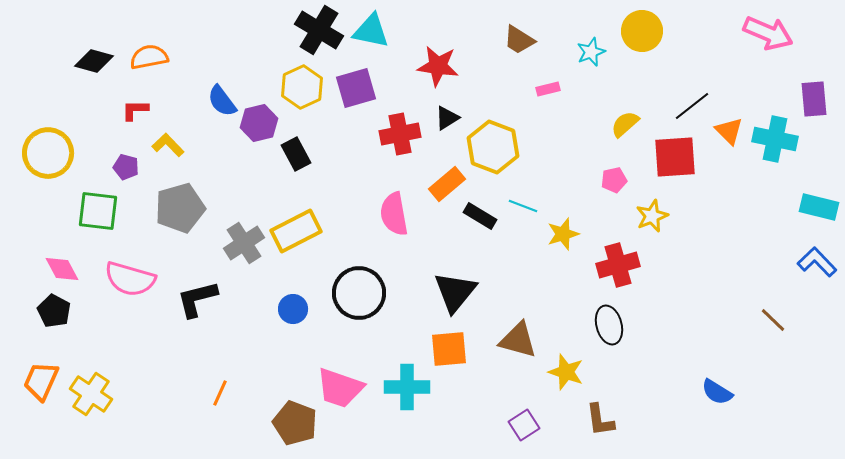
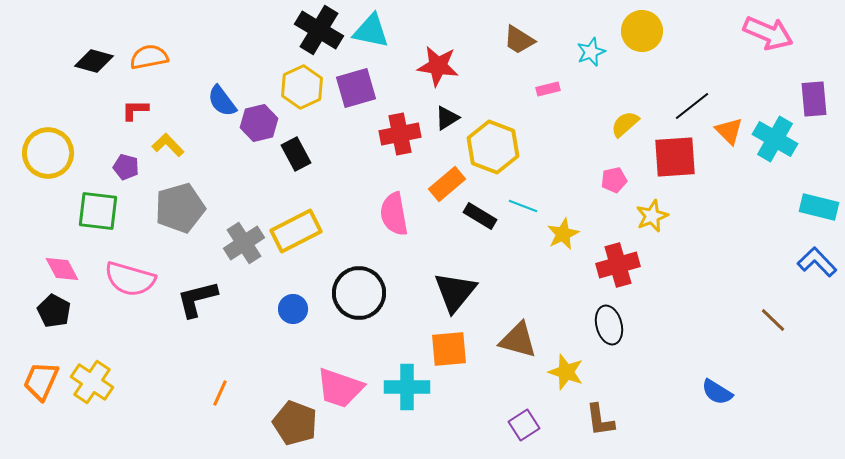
cyan cross at (775, 139): rotated 18 degrees clockwise
yellow star at (563, 234): rotated 8 degrees counterclockwise
yellow cross at (91, 394): moved 1 px right, 12 px up
